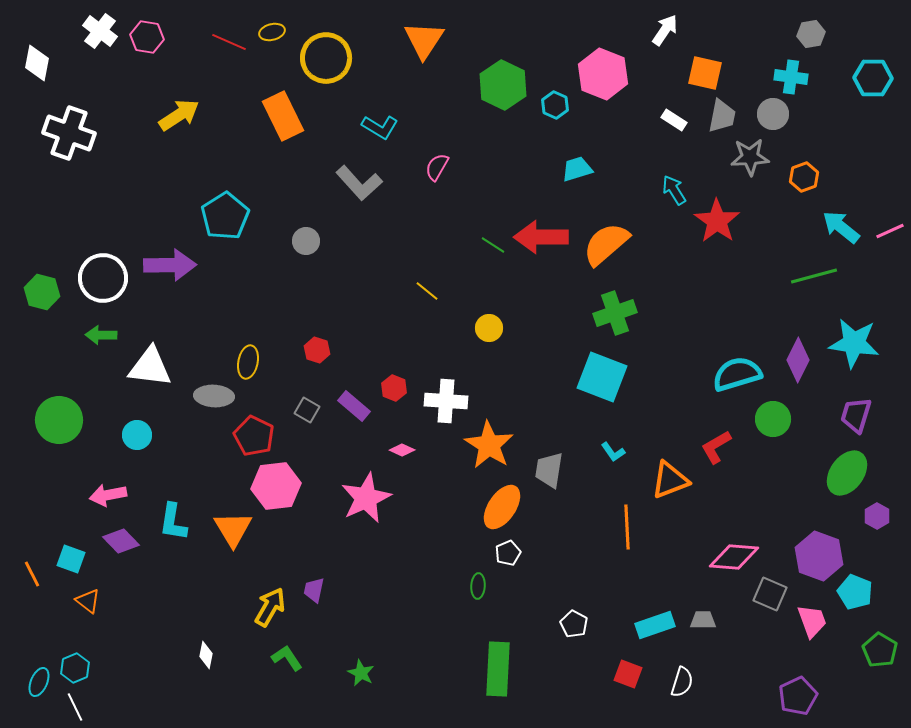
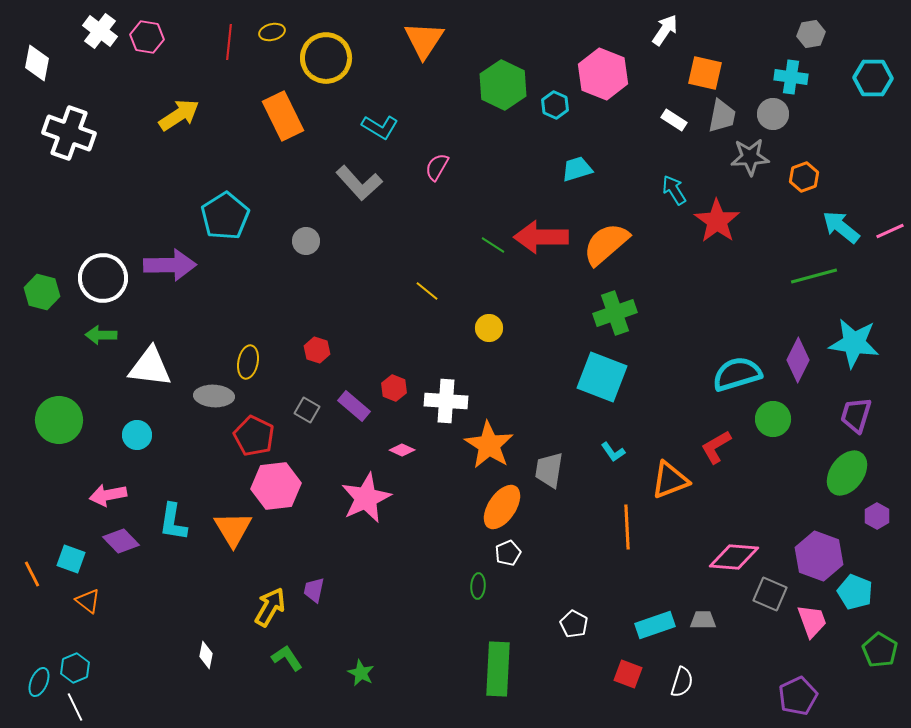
red line at (229, 42): rotated 72 degrees clockwise
